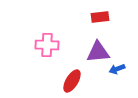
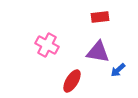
pink cross: rotated 25 degrees clockwise
purple triangle: rotated 15 degrees clockwise
blue arrow: moved 1 px right, 1 px down; rotated 21 degrees counterclockwise
